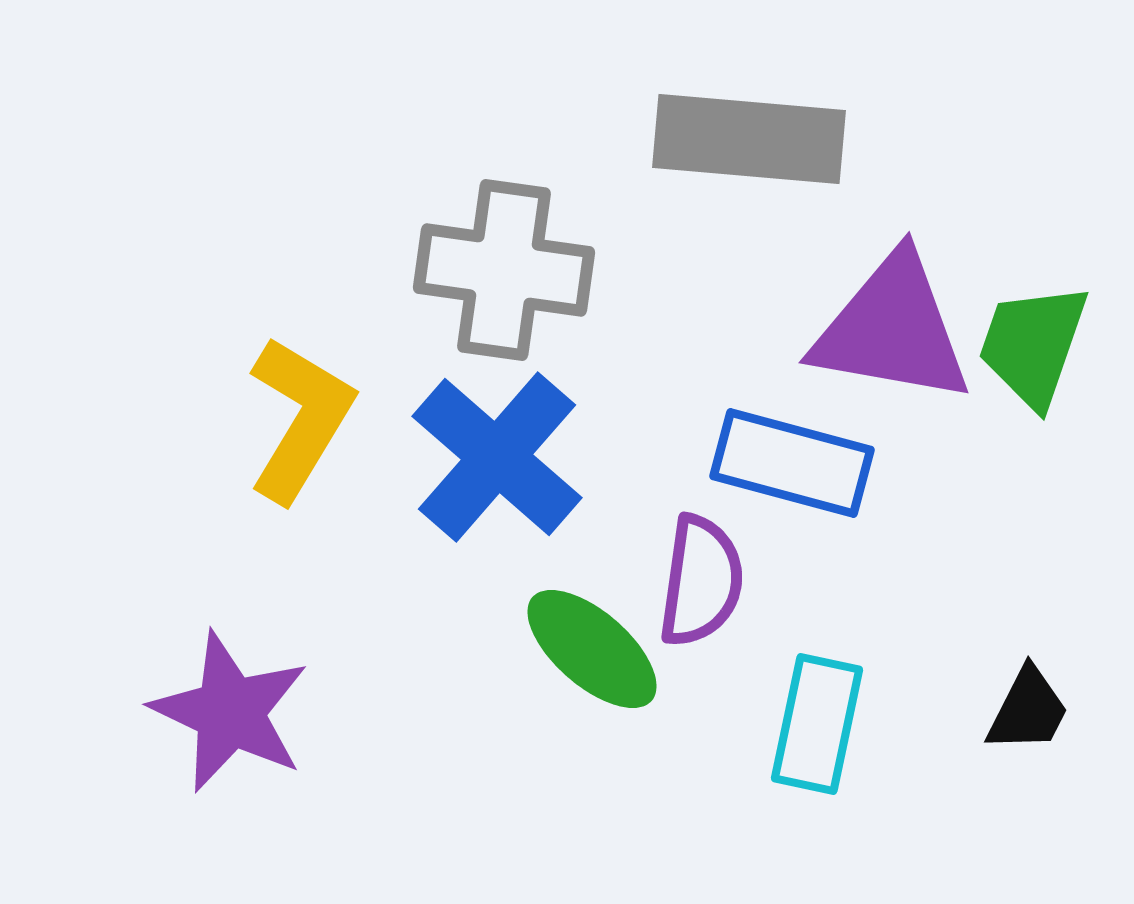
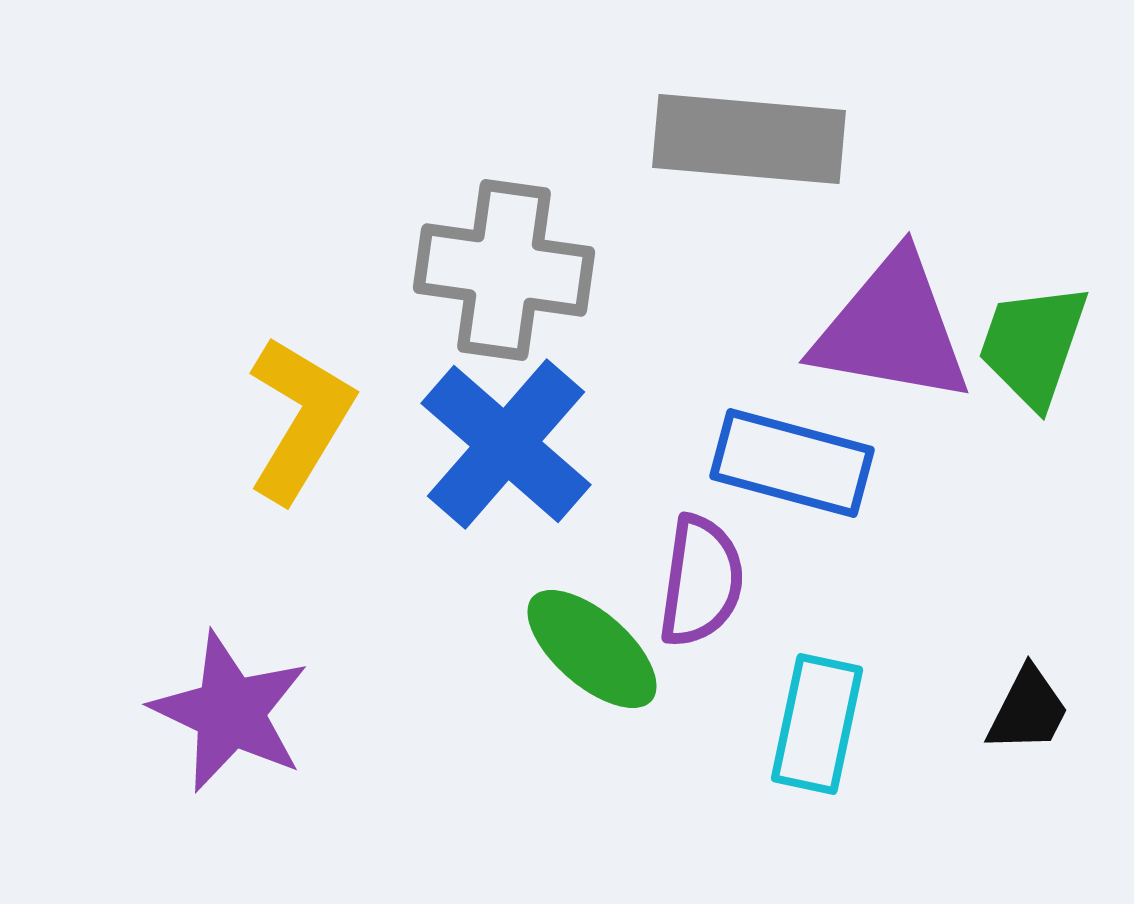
blue cross: moved 9 px right, 13 px up
